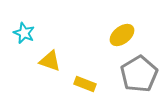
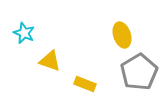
yellow ellipse: rotated 70 degrees counterclockwise
gray pentagon: moved 2 px up
